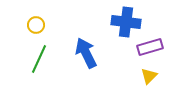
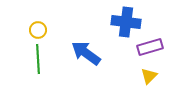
yellow circle: moved 2 px right, 5 px down
blue arrow: rotated 28 degrees counterclockwise
green line: moved 1 px left; rotated 28 degrees counterclockwise
